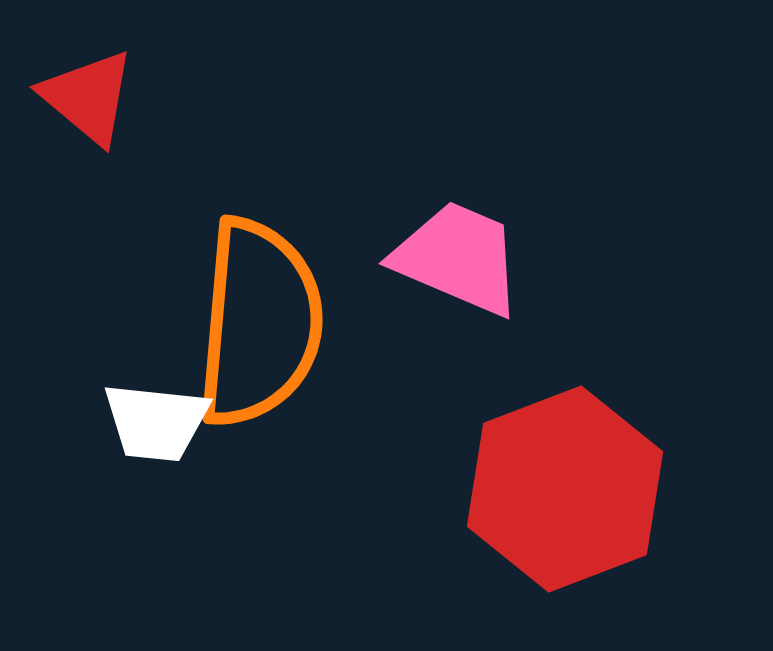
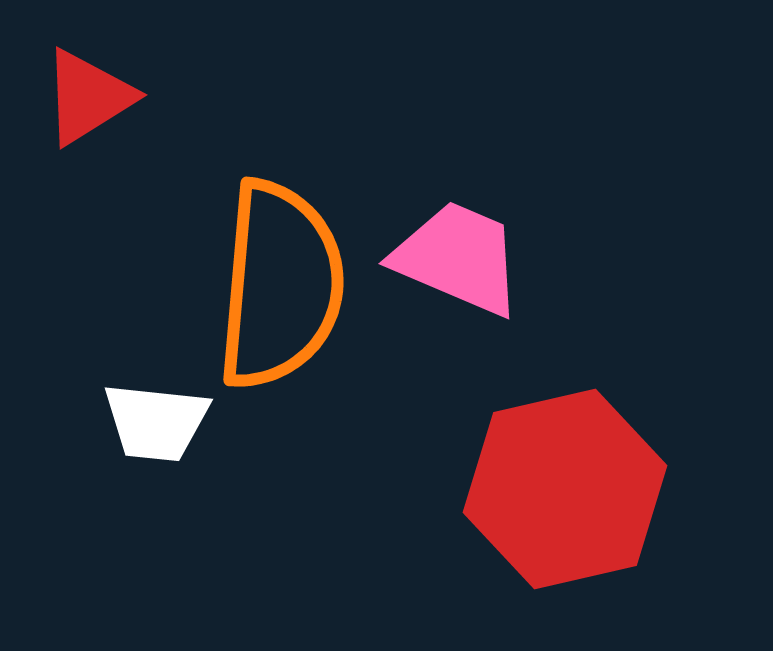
red triangle: rotated 48 degrees clockwise
orange semicircle: moved 21 px right, 38 px up
red hexagon: rotated 8 degrees clockwise
